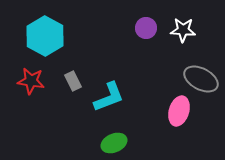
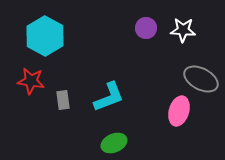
gray rectangle: moved 10 px left, 19 px down; rotated 18 degrees clockwise
